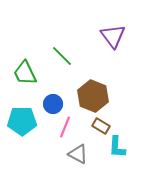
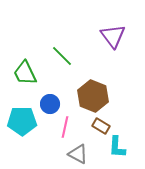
blue circle: moved 3 px left
pink line: rotated 10 degrees counterclockwise
